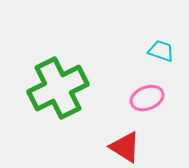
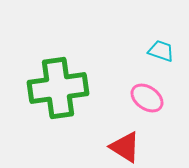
green cross: rotated 18 degrees clockwise
pink ellipse: rotated 56 degrees clockwise
